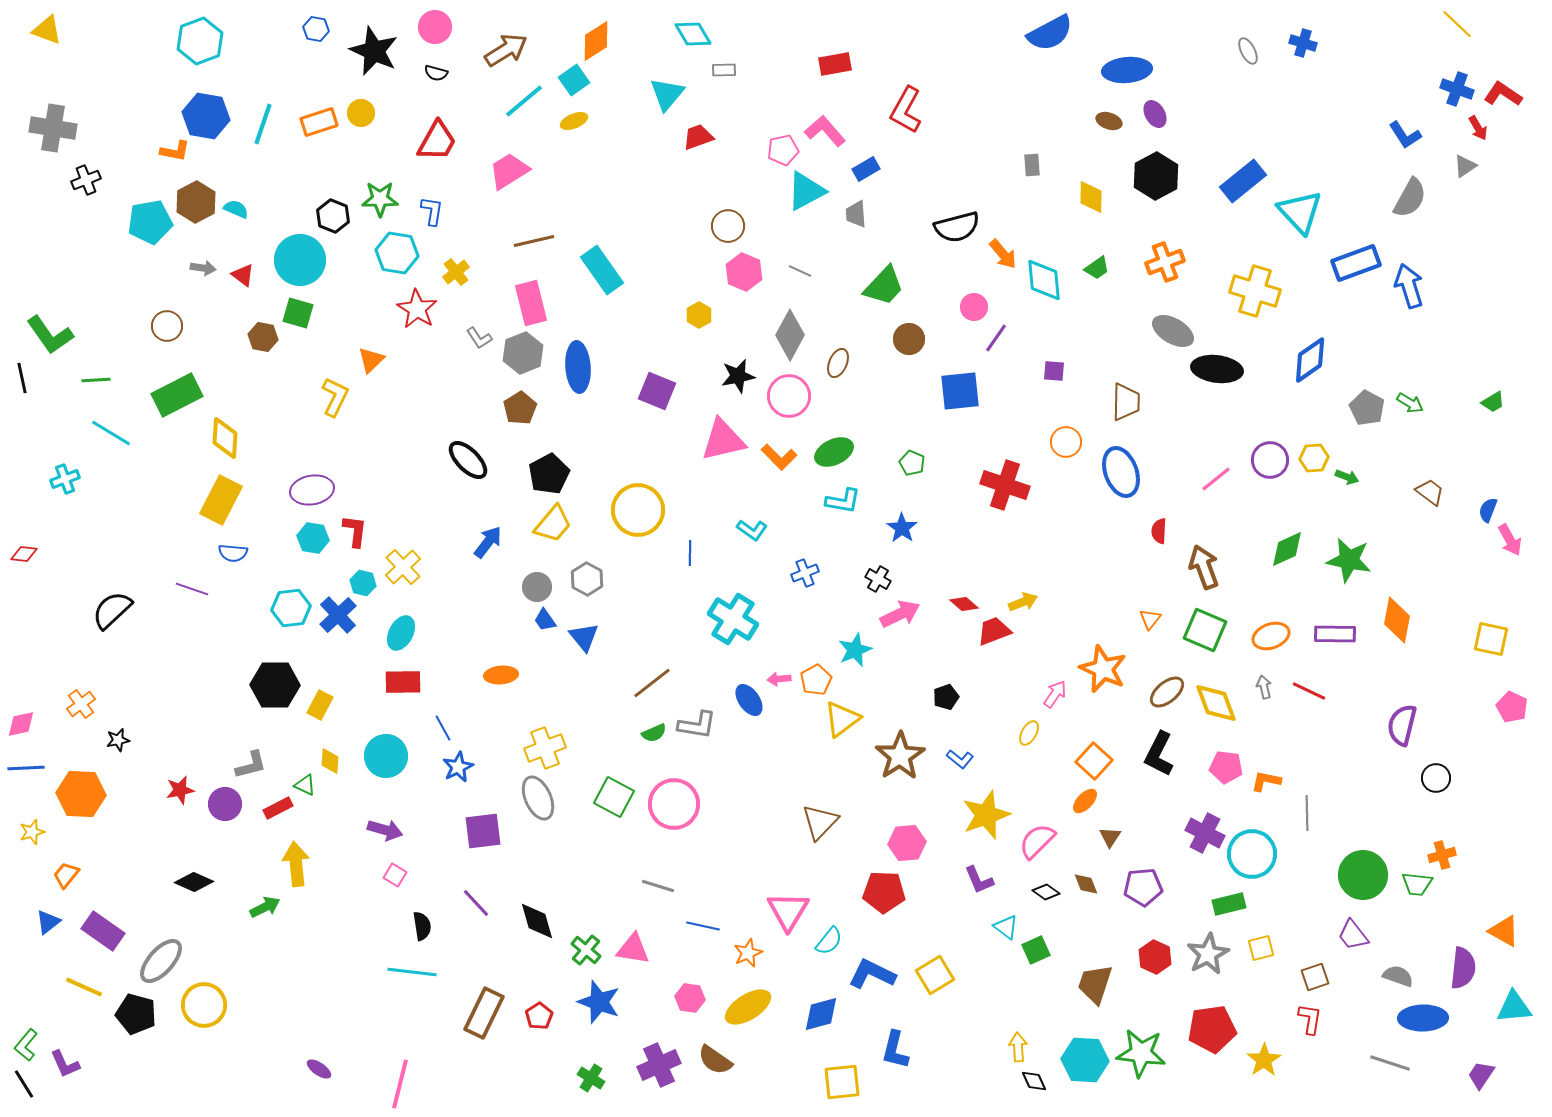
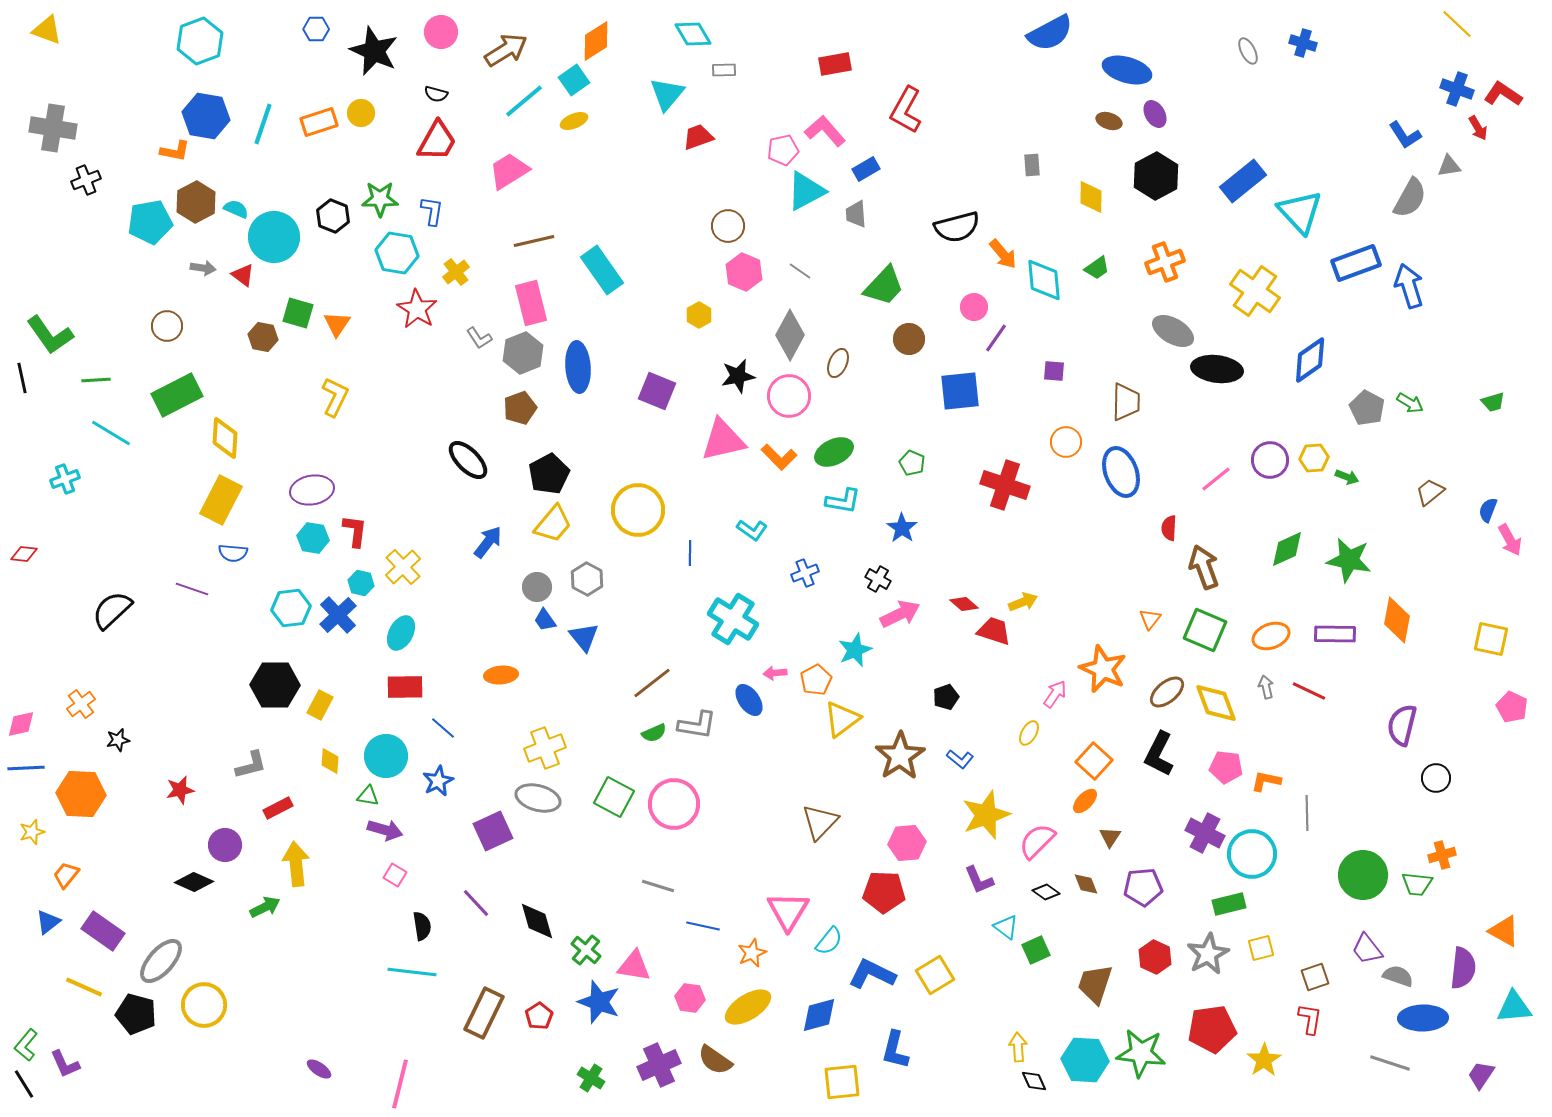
pink circle at (435, 27): moved 6 px right, 5 px down
blue hexagon at (316, 29): rotated 10 degrees counterclockwise
blue ellipse at (1127, 70): rotated 21 degrees clockwise
black semicircle at (436, 73): moved 21 px down
gray triangle at (1465, 166): moved 16 px left; rotated 25 degrees clockwise
cyan circle at (300, 260): moved 26 px left, 23 px up
gray line at (800, 271): rotated 10 degrees clockwise
yellow cross at (1255, 291): rotated 18 degrees clockwise
orange triangle at (371, 360): moved 34 px left, 36 px up; rotated 12 degrees counterclockwise
green trapezoid at (1493, 402): rotated 15 degrees clockwise
brown pentagon at (520, 408): rotated 12 degrees clockwise
brown trapezoid at (1430, 492): rotated 76 degrees counterclockwise
red semicircle at (1159, 531): moved 10 px right, 3 px up
cyan hexagon at (363, 583): moved 2 px left
red trapezoid at (994, 631): rotated 39 degrees clockwise
pink arrow at (779, 679): moved 4 px left, 6 px up
red rectangle at (403, 682): moved 2 px right, 5 px down
gray arrow at (1264, 687): moved 2 px right
blue line at (443, 728): rotated 20 degrees counterclockwise
blue star at (458, 767): moved 20 px left, 14 px down
green triangle at (305, 785): moved 63 px right, 11 px down; rotated 15 degrees counterclockwise
gray ellipse at (538, 798): rotated 51 degrees counterclockwise
purple circle at (225, 804): moved 41 px down
purple square at (483, 831): moved 10 px right; rotated 18 degrees counterclockwise
purple trapezoid at (1353, 935): moved 14 px right, 14 px down
pink triangle at (633, 949): moved 1 px right, 17 px down
orange star at (748, 953): moved 4 px right
blue diamond at (821, 1014): moved 2 px left, 1 px down
